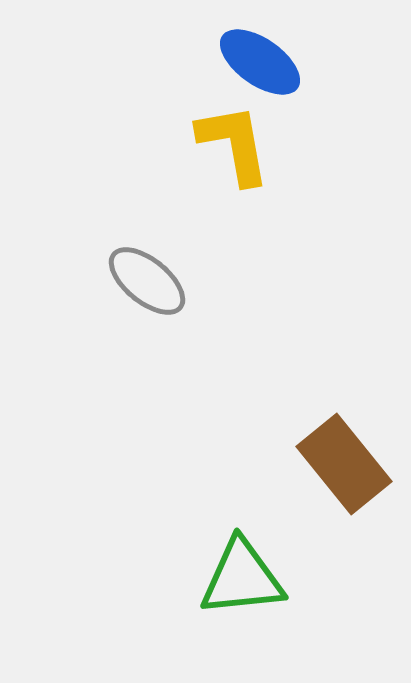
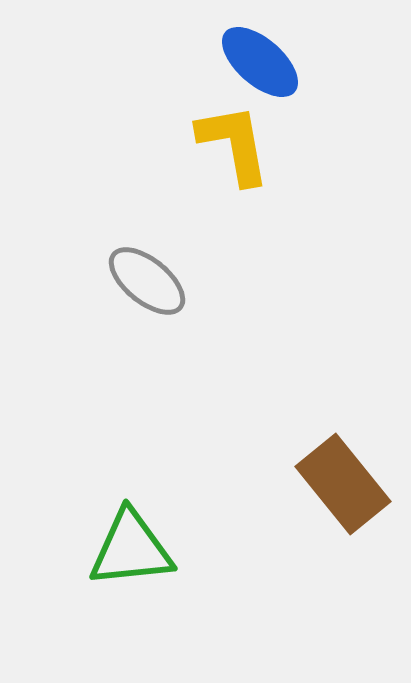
blue ellipse: rotated 6 degrees clockwise
brown rectangle: moved 1 px left, 20 px down
green triangle: moved 111 px left, 29 px up
